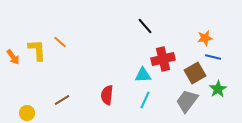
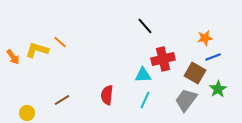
yellow L-shape: rotated 70 degrees counterclockwise
blue line: rotated 35 degrees counterclockwise
brown square: rotated 30 degrees counterclockwise
gray trapezoid: moved 1 px left, 1 px up
